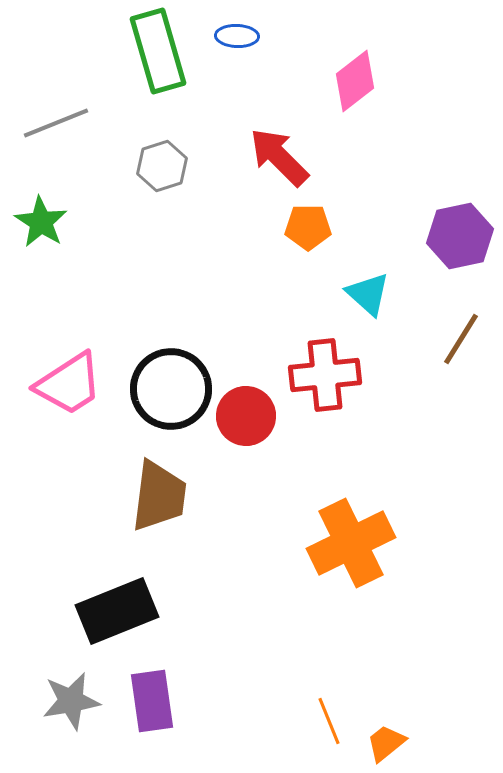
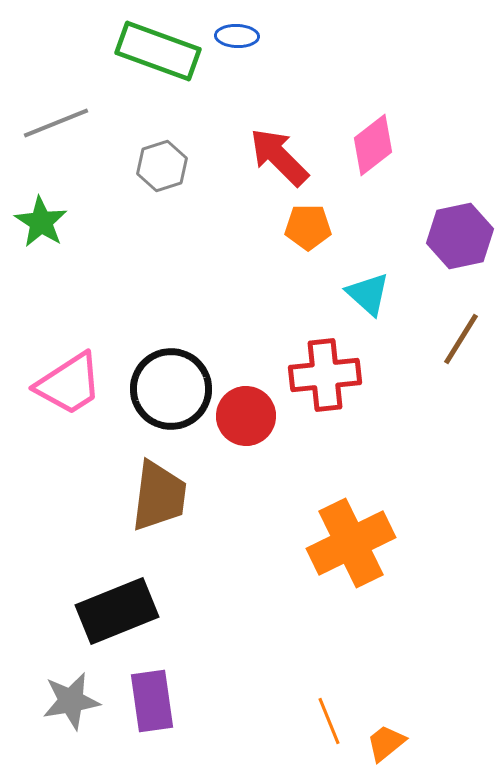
green rectangle: rotated 54 degrees counterclockwise
pink diamond: moved 18 px right, 64 px down
